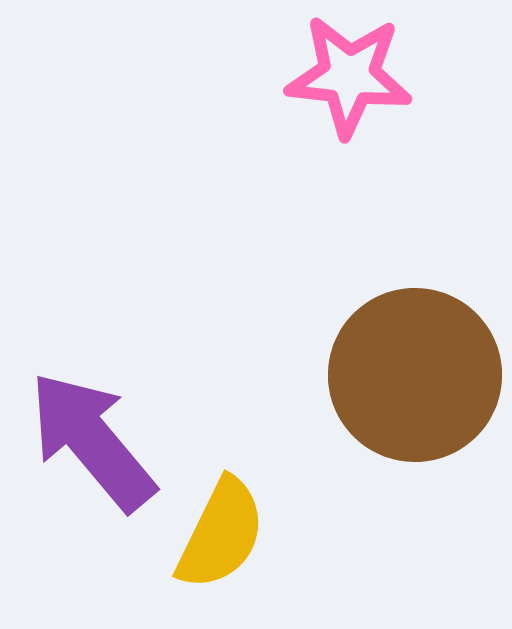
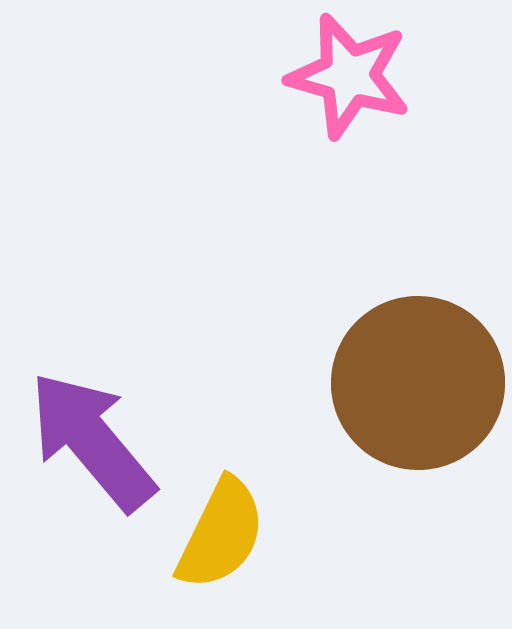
pink star: rotated 10 degrees clockwise
brown circle: moved 3 px right, 8 px down
